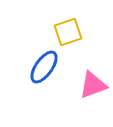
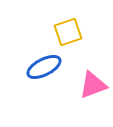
blue ellipse: rotated 28 degrees clockwise
